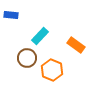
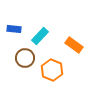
blue rectangle: moved 3 px right, 14 px down
orange rectangle: moved 2 px left
brown circle: moved 2 px left
